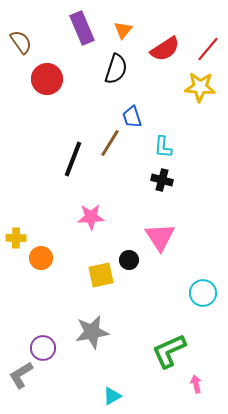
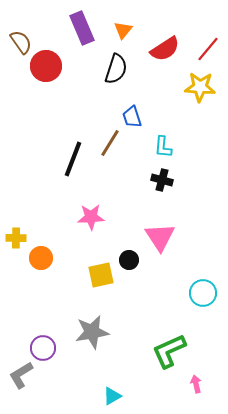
red circle: moved 1 px left, 13 px up
